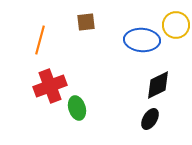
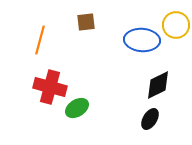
red cross: moved 1 px down; rotated 36 degrees clockwise
green ellipse: rotated 75 degrees clockwise
